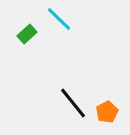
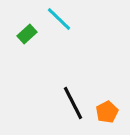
black line: rotated 12 degrees clockwise
